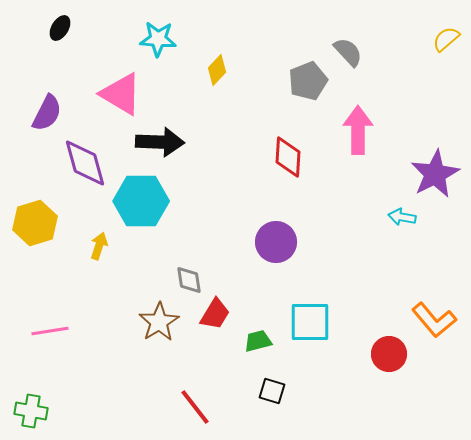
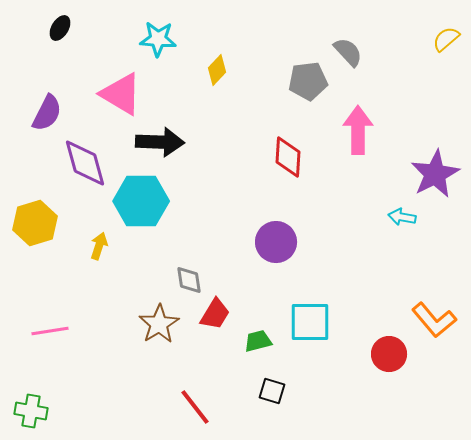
gray pentagon: rotated 15 degrees clockwise
brown star: moved 2 px down
